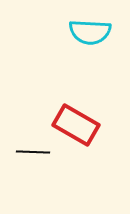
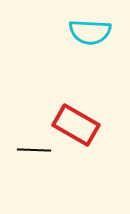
black line: moved 1 px right, 2 px up
